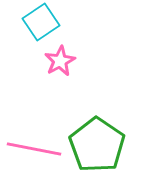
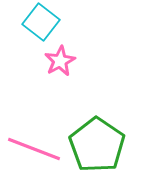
cyan square: rotated 18 degrees counterclockwise
pink line: rotated 10 degrees clockwise
